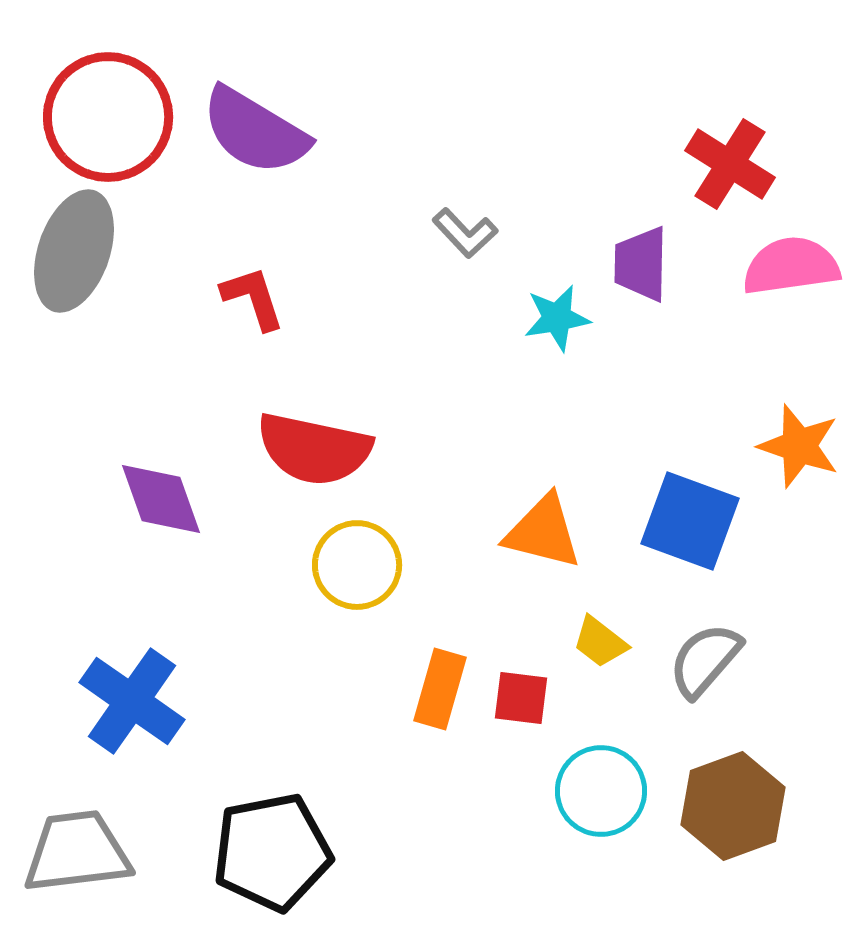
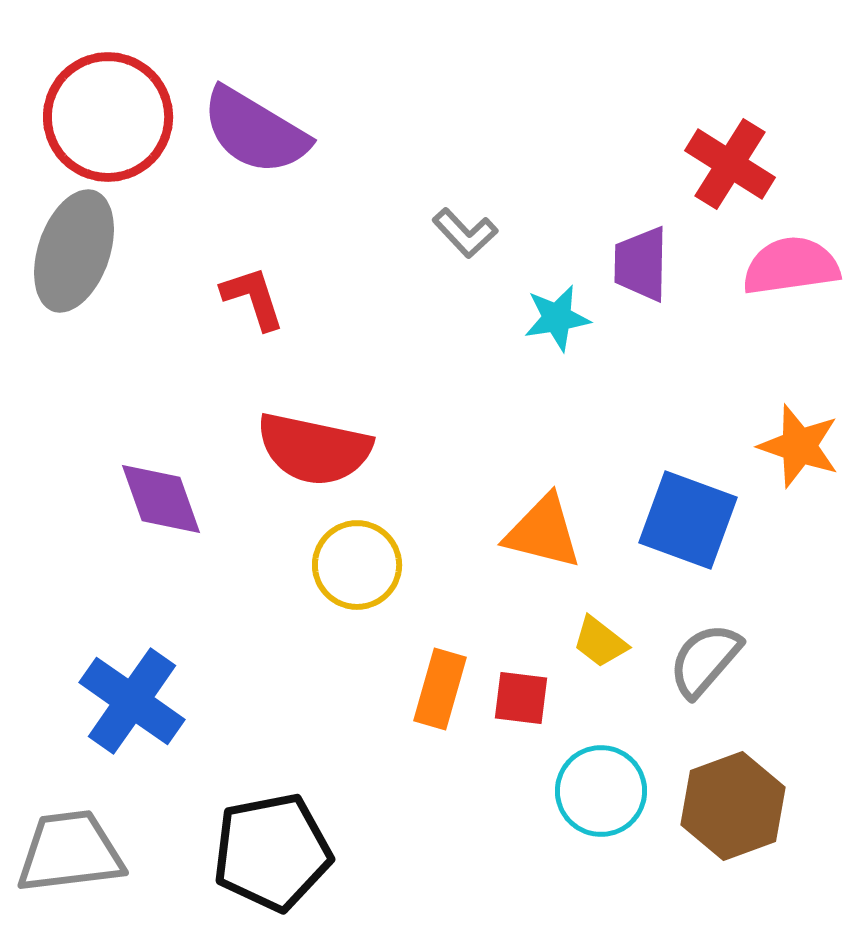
blue square: moved 2 px left, 1 px up
gray trapezoid: moved 7 px left
